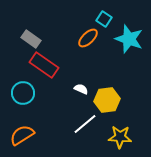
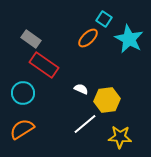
cyan star: rotated 8 degrees clockwise
orange semicircle: moved 6 px up
